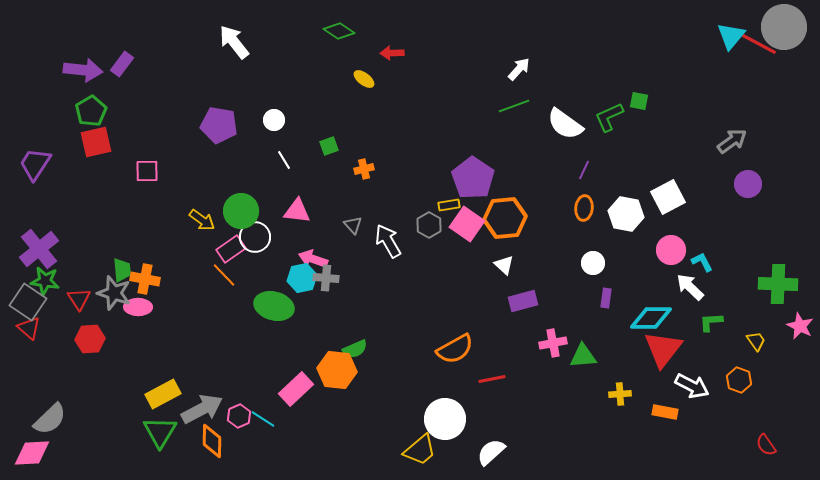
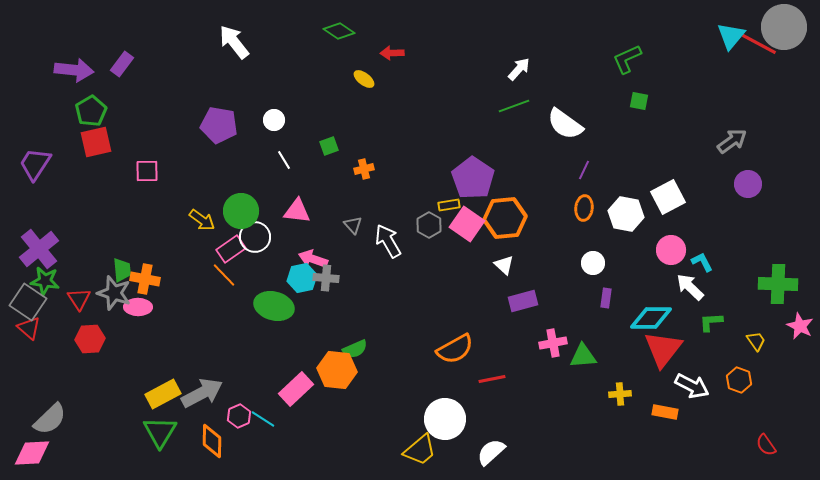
purple arrow at (83, 70): moved 9 px left
green L-shape at (609, 117): moved 18 px right, 58 px up
gray arrow at (202, 409): moved 16 px up
